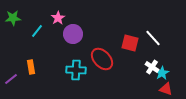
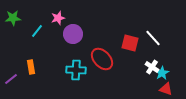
pink star: rotated 16 degrees clockwise
